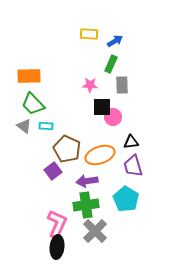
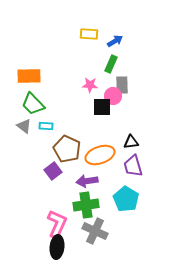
pink circle: moved 21 px up
gray cross: rotated 20 degrees counterclockwise
